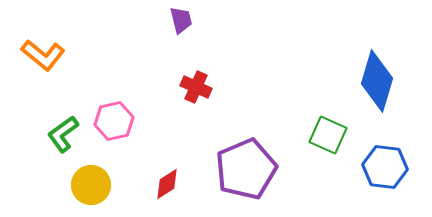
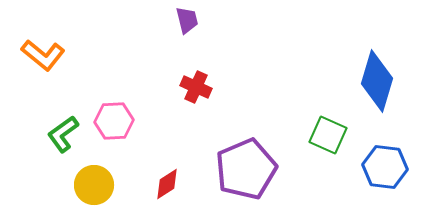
purple trapezoid: moved 6 px right
pink hexagon: rotated 9 degrees clockwise
yellow circle: moved 3 px right
